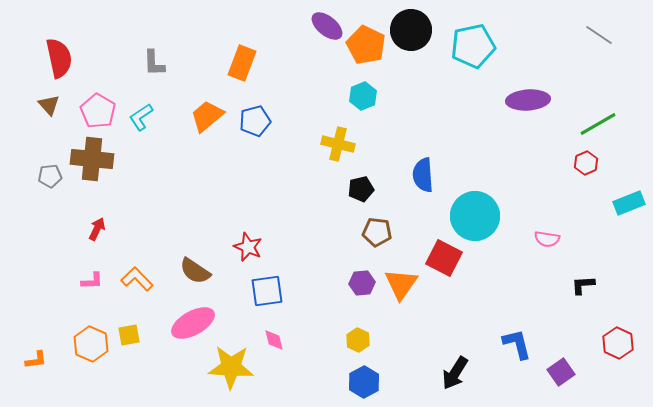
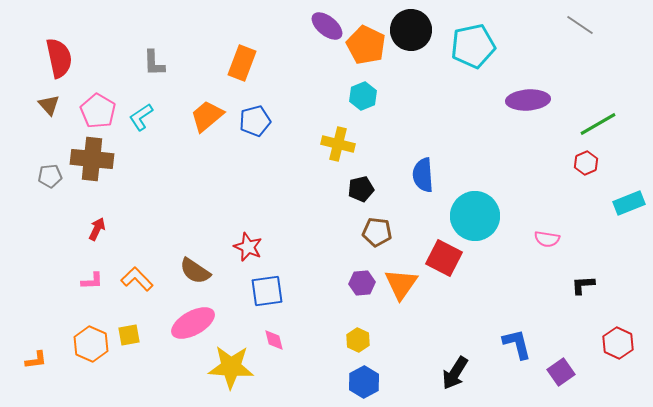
gray line at (599, 35): moved 19 px left, 10 px up
